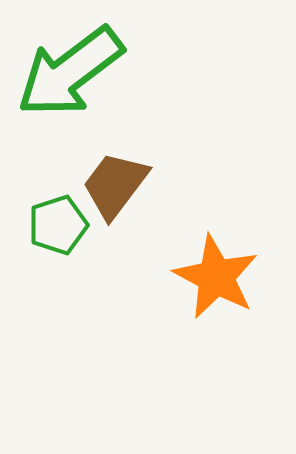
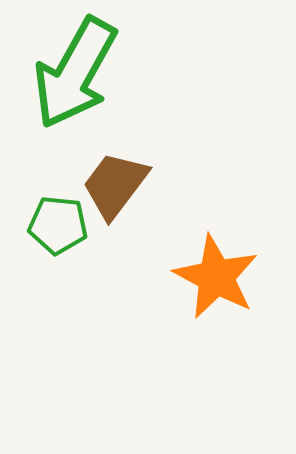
green arrow: moved 5 px right, 1 px down; rotated 24 degrees counterclockwise
green pentagon: rotated 24 degrees clockwise
